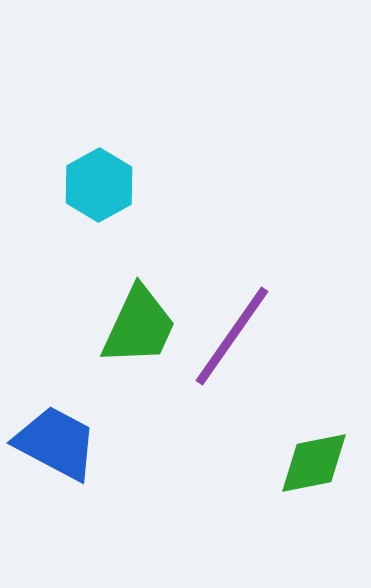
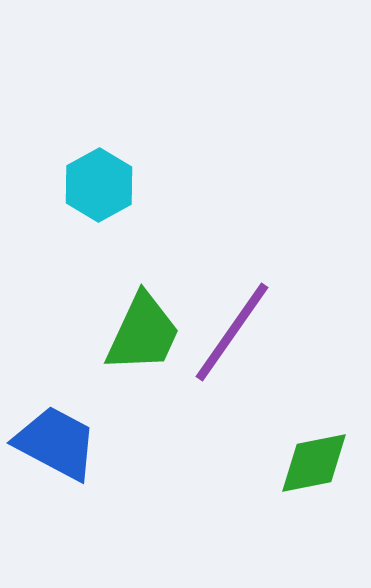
green trapezoid: moved 4 px right, 7 px down
purple line: moved 4 px up
